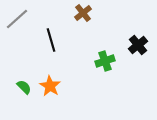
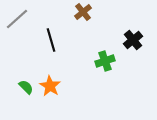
brown cross: moved 1 px up
black cross: moved 5 px left, 5 px up
green semicircle: moved 2 px right
